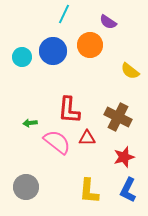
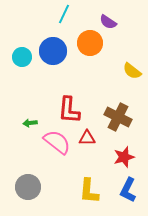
orange circle: moved 2 px up
yellow semicircle: moved 2 px right
gray circle: moved 2 px right
